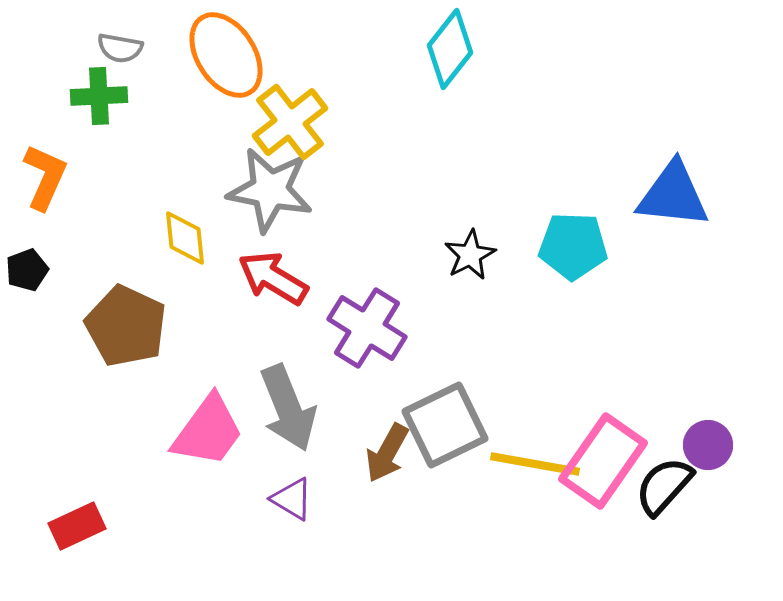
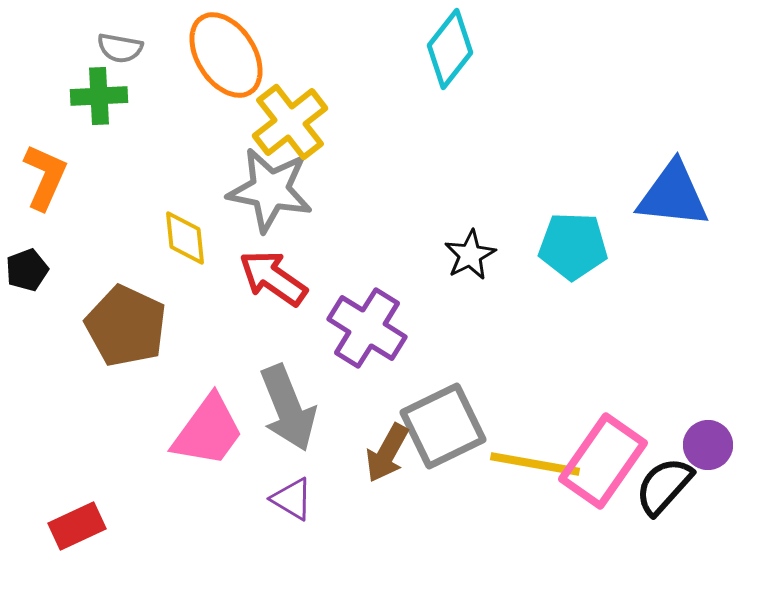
red arrow: rotated 4 degrees clockwise
gray square: moved 2 px left, 1 px down
